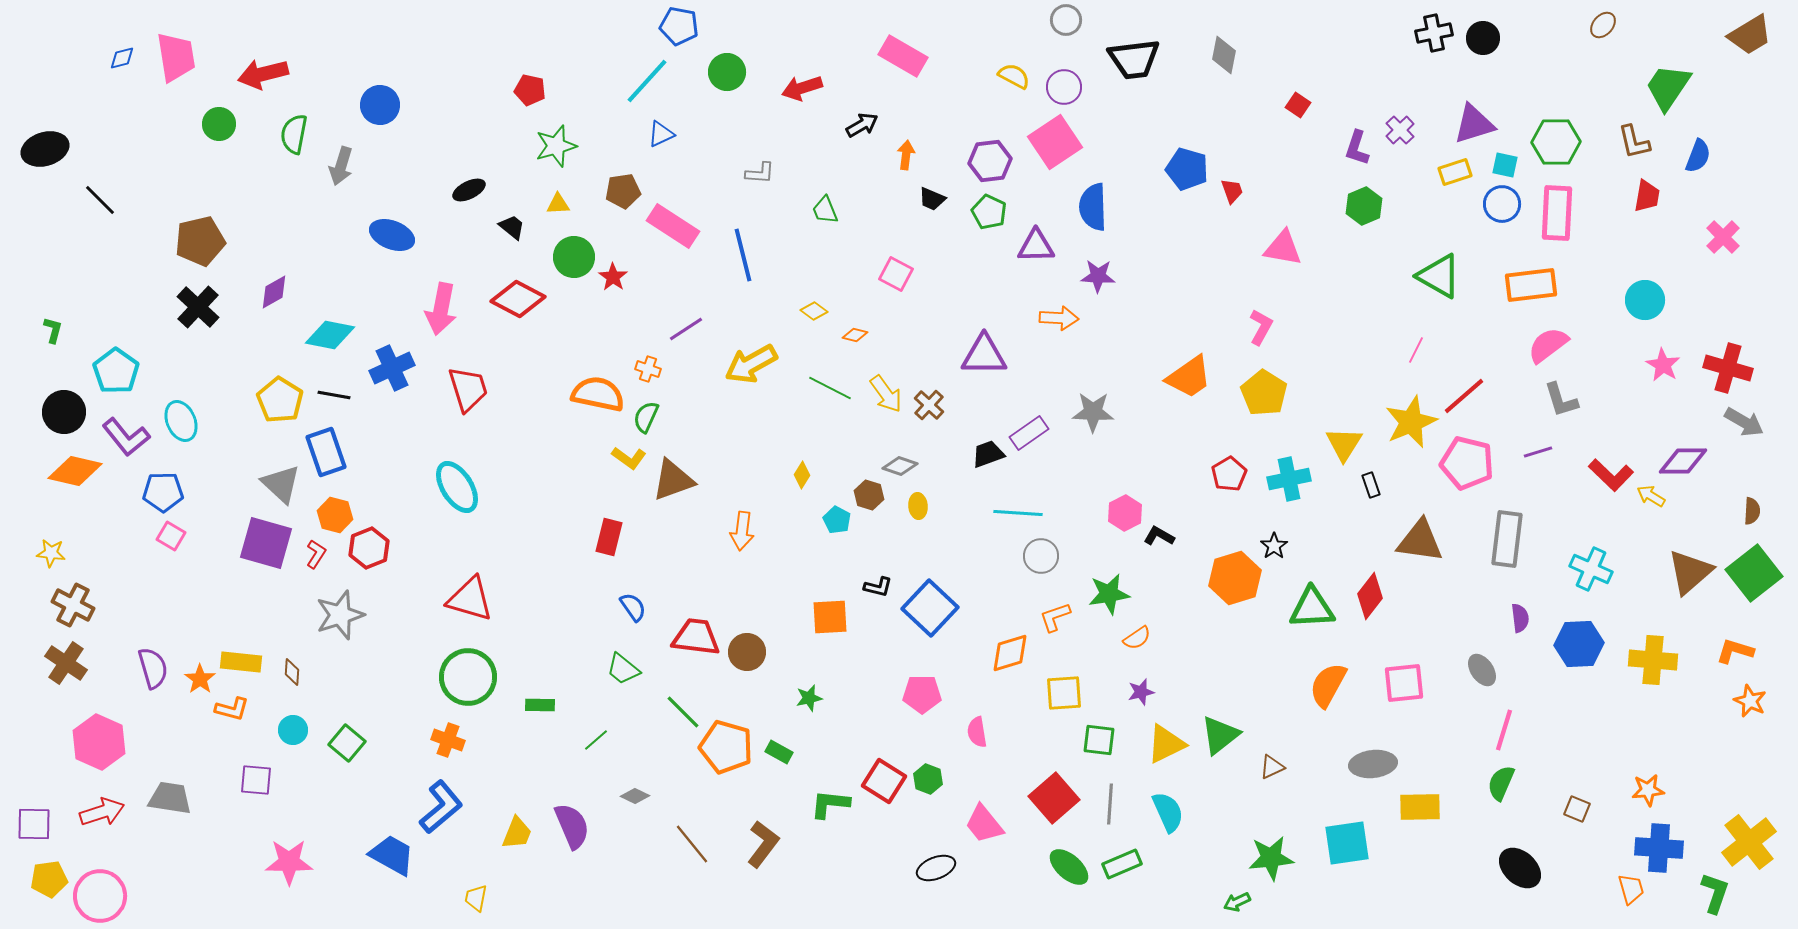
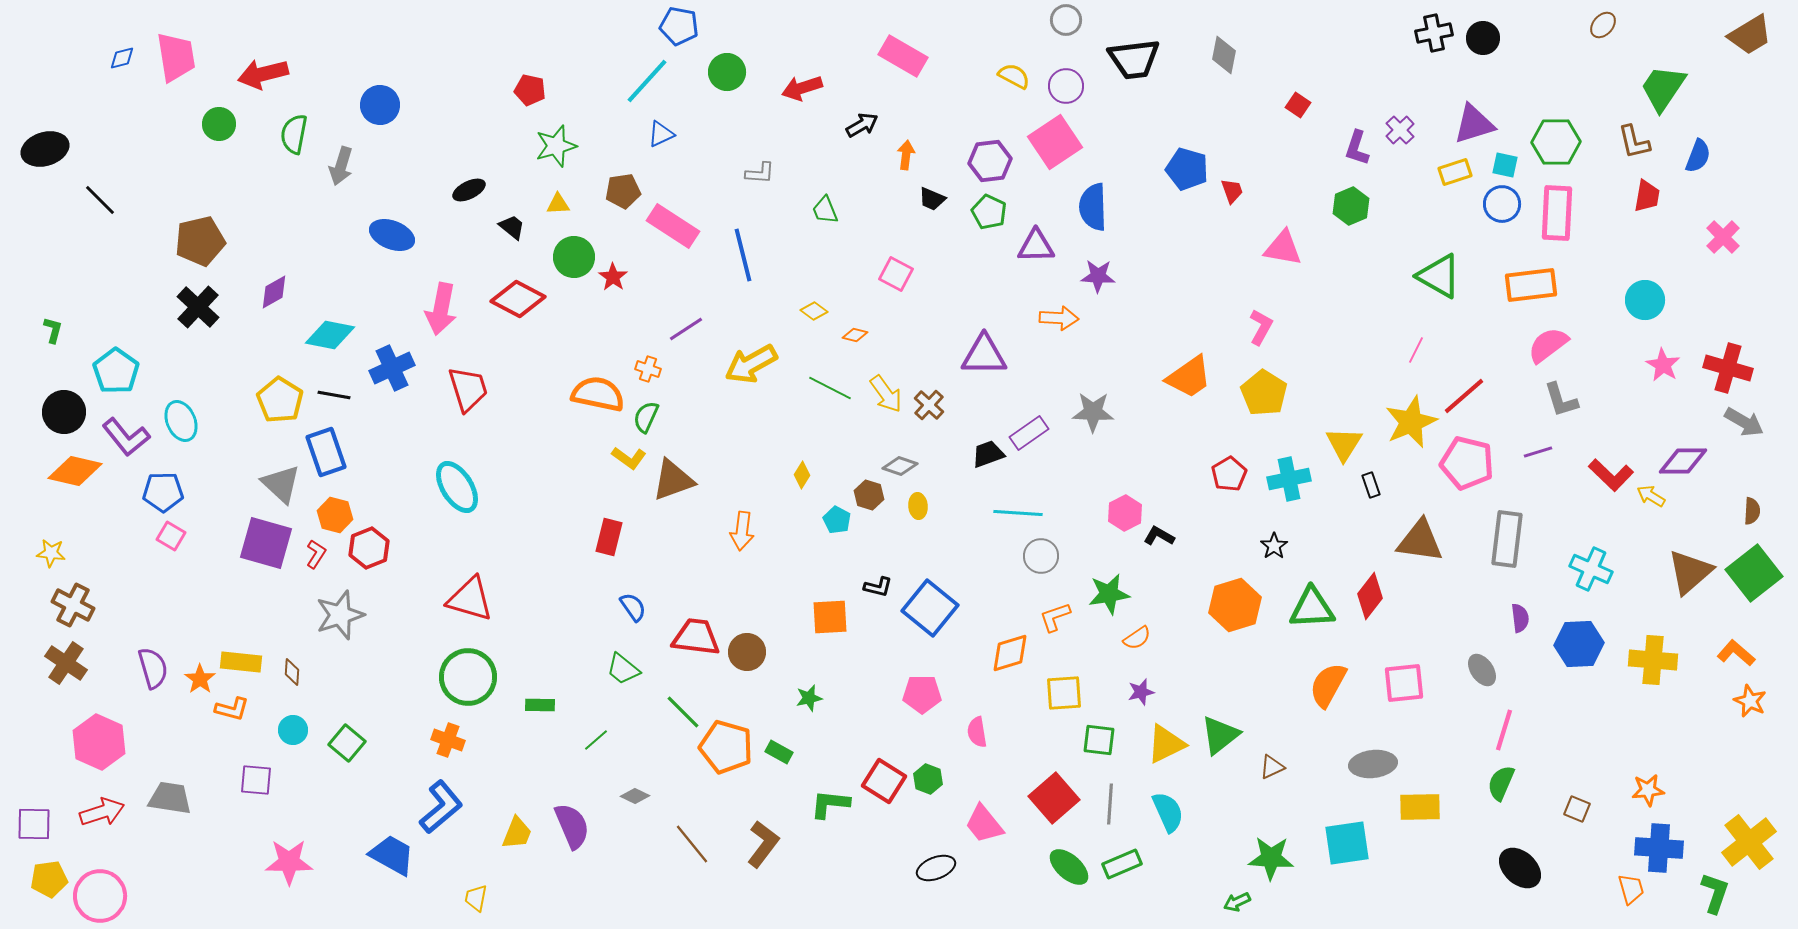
purple circle at (1064, 87): moved 2 px right, 1 px up
green trapezoid at (1668, 87): moved 5 px left, 1 px down
green hexagon at (1364, 206): moved 13 px left
orange hexagon at (1235, 578): moved 27 px down
blue square at (930, 608): rotated 4 degrees counterclockwise
orange L-shape at (1735, 651): moved 1 px right, 2 px down; rotated 24 degrees clockwise
green star at (1271, 858): rotated 9 degrees clockwise
